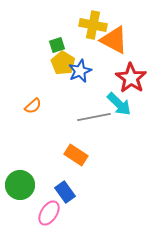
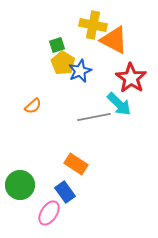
orange rectangle: moved 9 px down
